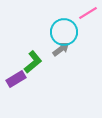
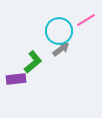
pink line: moved 2 px left, 7 px down
cyan circle: moved 5 px left, 1 px up
purple rectangle: rotated 24 degrees clockwise
